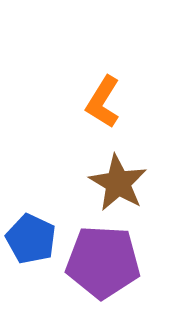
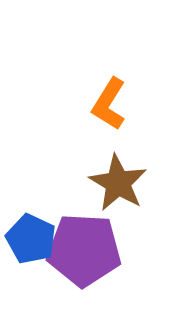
orange L-shape: moved 6 px right, 2 px down
purple pentagon: moved 19 px left, 12 px up
